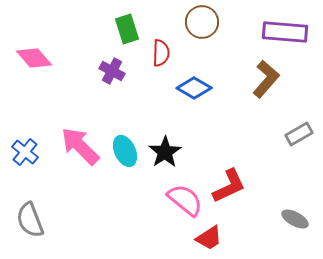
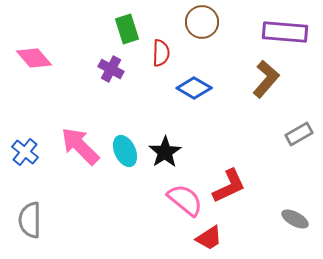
purple cross: moved 1 px left, 2 px up
gray semicircle: rotated 21 degrees clockwise
